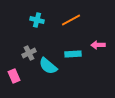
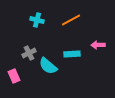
cyan rectangle: moved 1 px left
